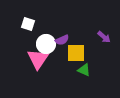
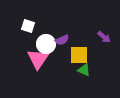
white square: moved 2 px down
yellow square: moved 3 px right, 2 px down
